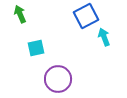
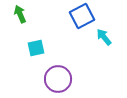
blue square: moved 4 px left
cyan arrow: rotated 18 degrees counterclockwise
